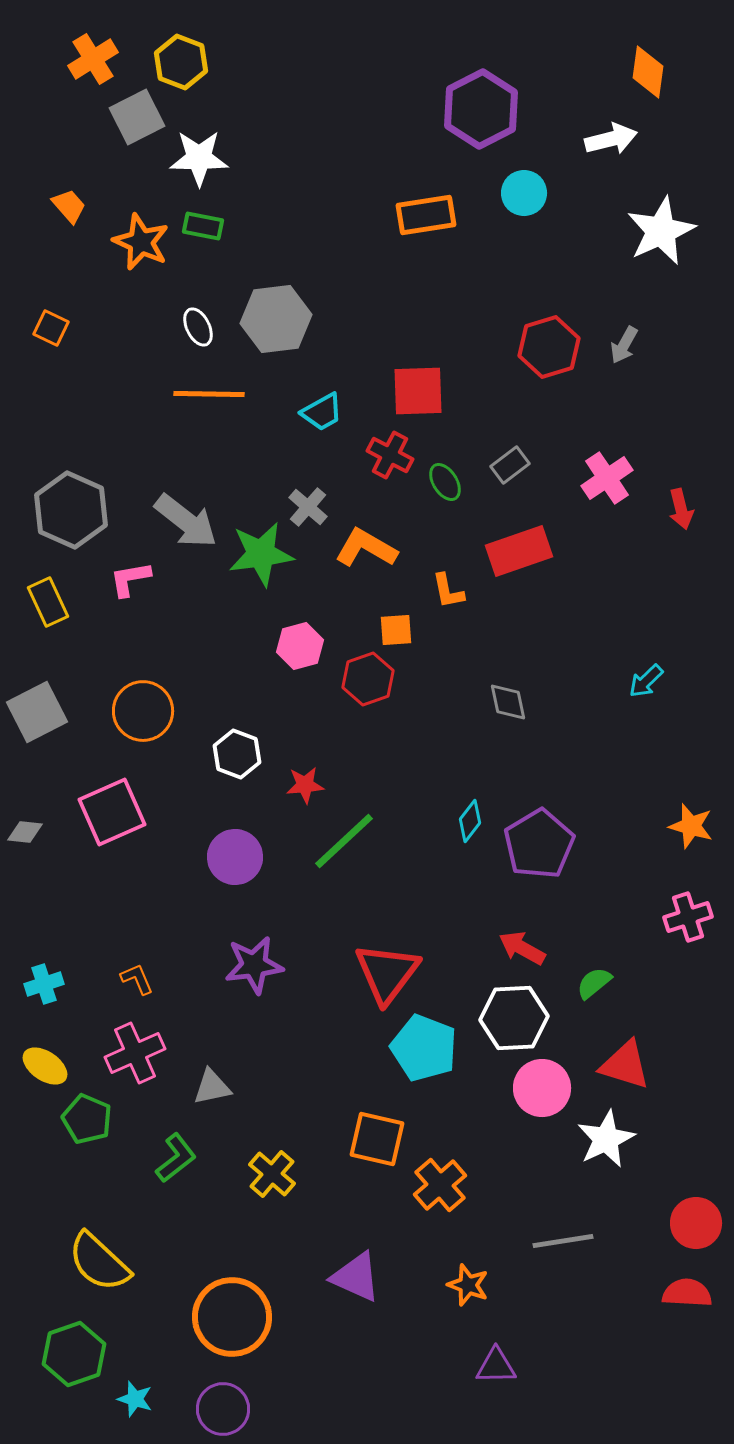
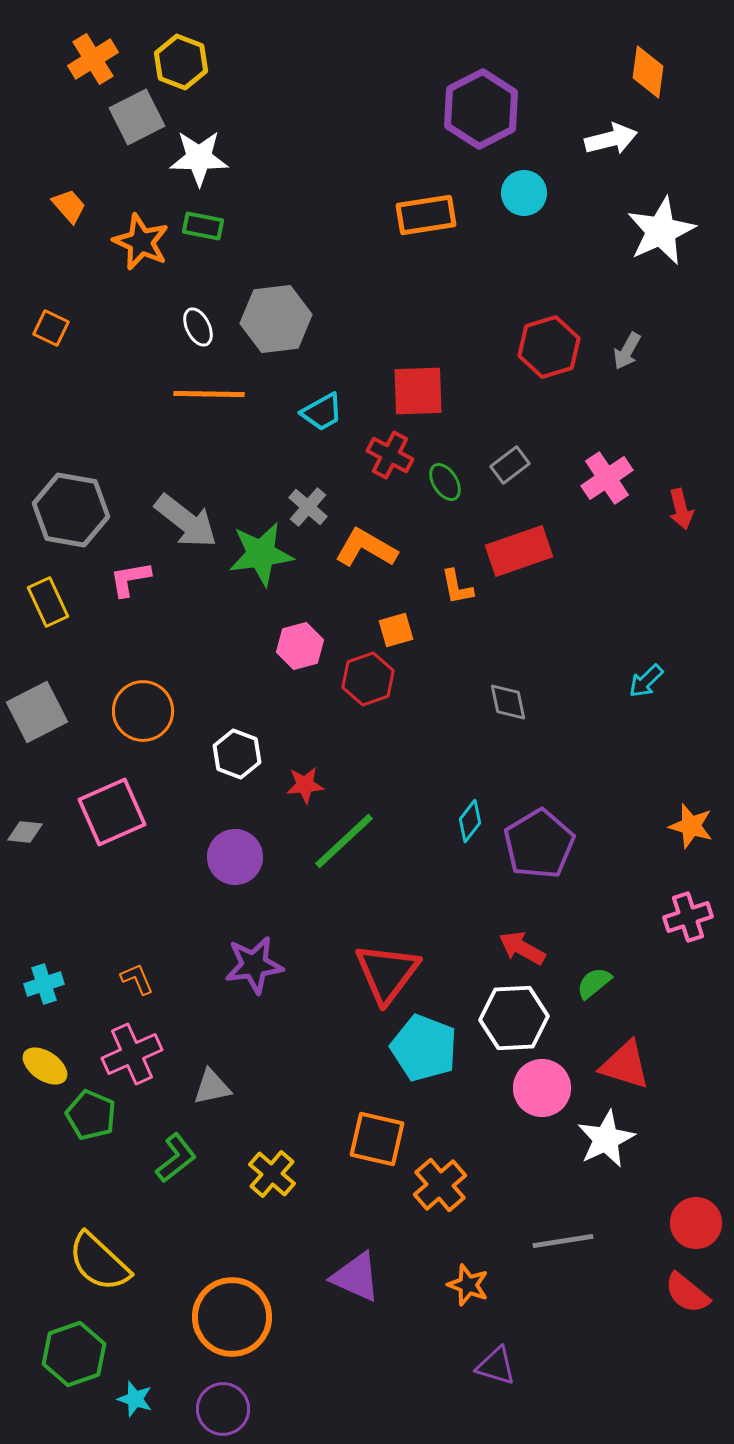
gray arrow at (624, 345): moved 3 px right, 6 px down
gray hexagon at (71, 510): rotated 14 degrees counterclockwise
orange L-shape at (448, 591): moved 9 px right, 4 px up
orange square at (396, 630): rotated 12 degrees counterclockwise
pink cross at (135, 1053): moved 3 px left, 1 px down
green pentagon at (87, 1119): moved 4 px right, 4 px up
red semicircle at (687, 1293): rotated 144 degrees counterclockwise
purple triangle at (496, 1366): rotated 18 degrees clockwise
